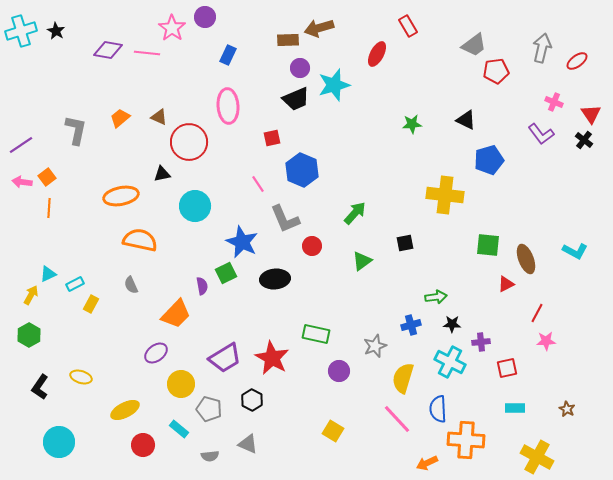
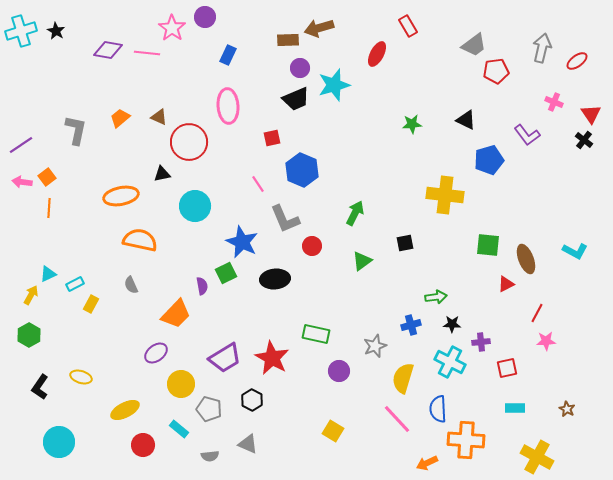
purple L-shape at (541, 134): moved 14 px left, 1 px down
green arrow at (355, 213): rotated 15 degrees counterclockwise
